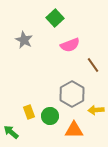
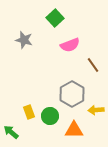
gray star: rotated 12 degrees counterclockwise
